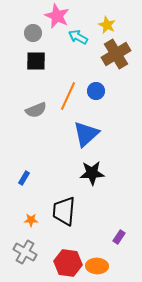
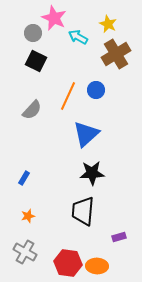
pink star: moved 3 px left, 2 px down
yellow star: moved 1 px right, 1 px up
black square: rotated 25 degrees clockwise
blue circle: moved 1 px up
gray semicircle: moved 4 px left; rotated 25 degrees counterclockwise
black trapezoid: moved 19 px right
orange star: moved 3 px left, 4 px up; rotated 16 degrees counterclockwise
purple rectangle: rotated 40 degrees clockwise
